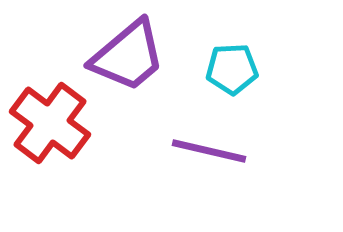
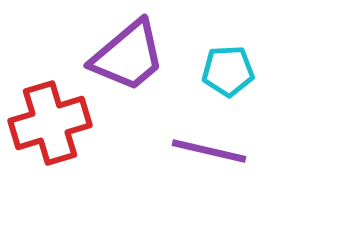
cyan pentagon: moved 4 px left, 2 px down
red cross: rotated 36 degrees clockwise
